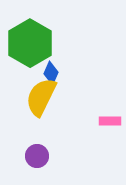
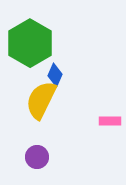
blue diamond: moved 4 px right, 2 px down
yellow semicircle: moved 3 px down
purple circle: moved 1 px down
